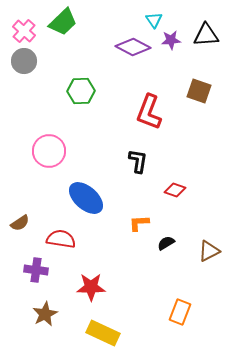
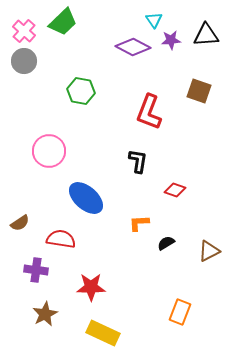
green hexagon: rotated 12 degrees clockwise
